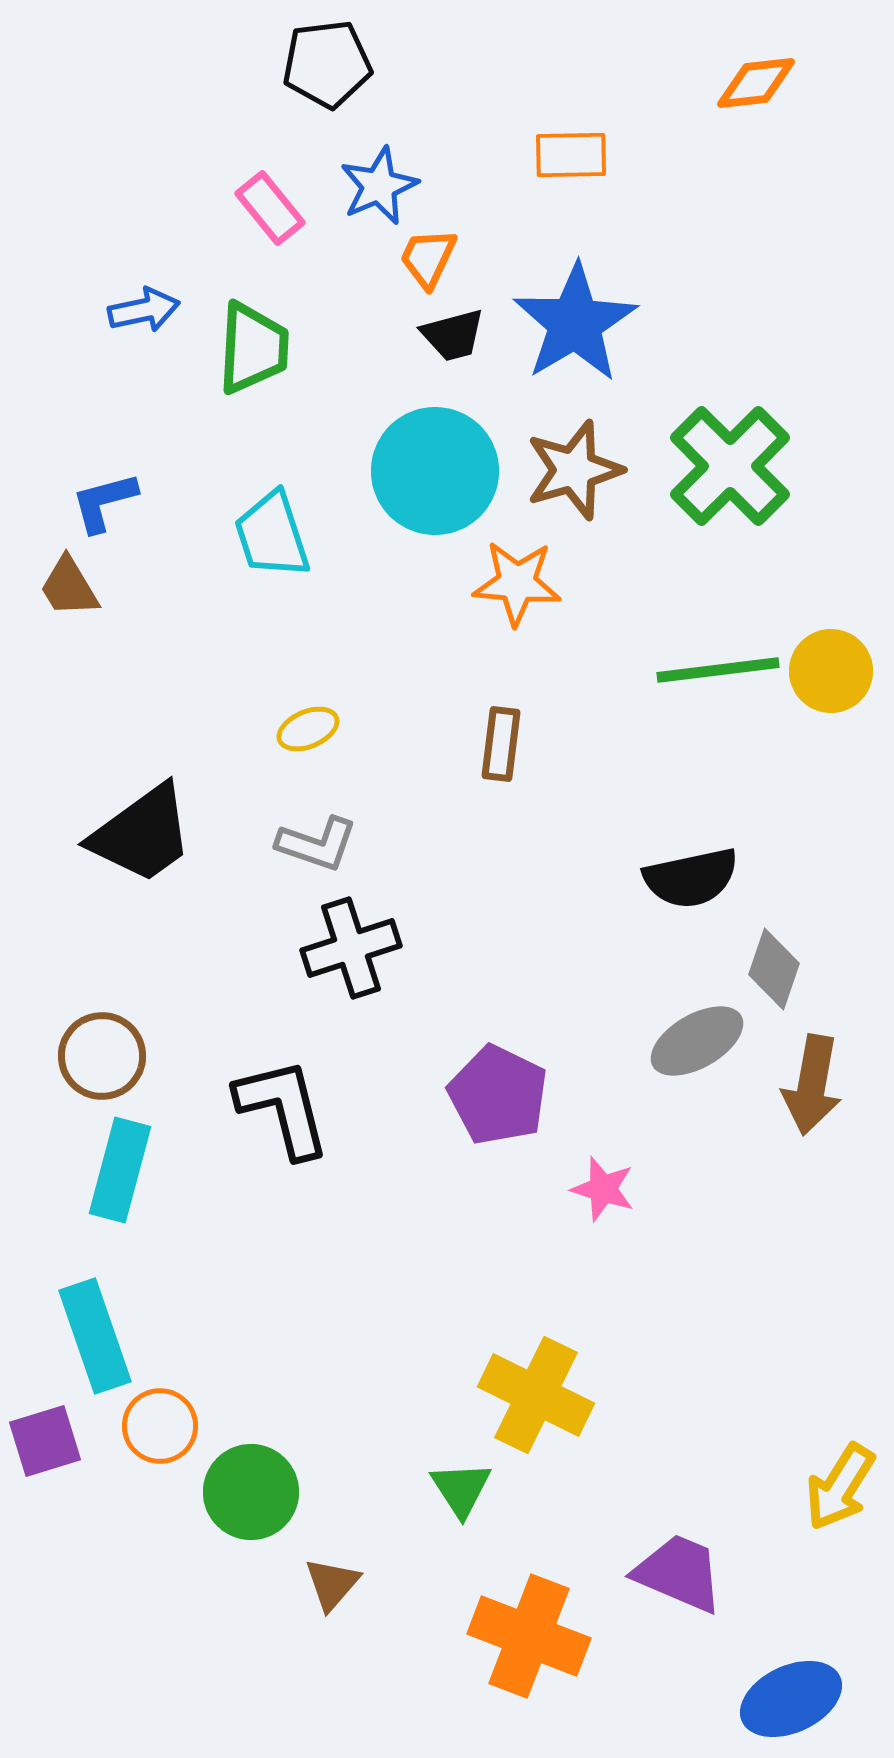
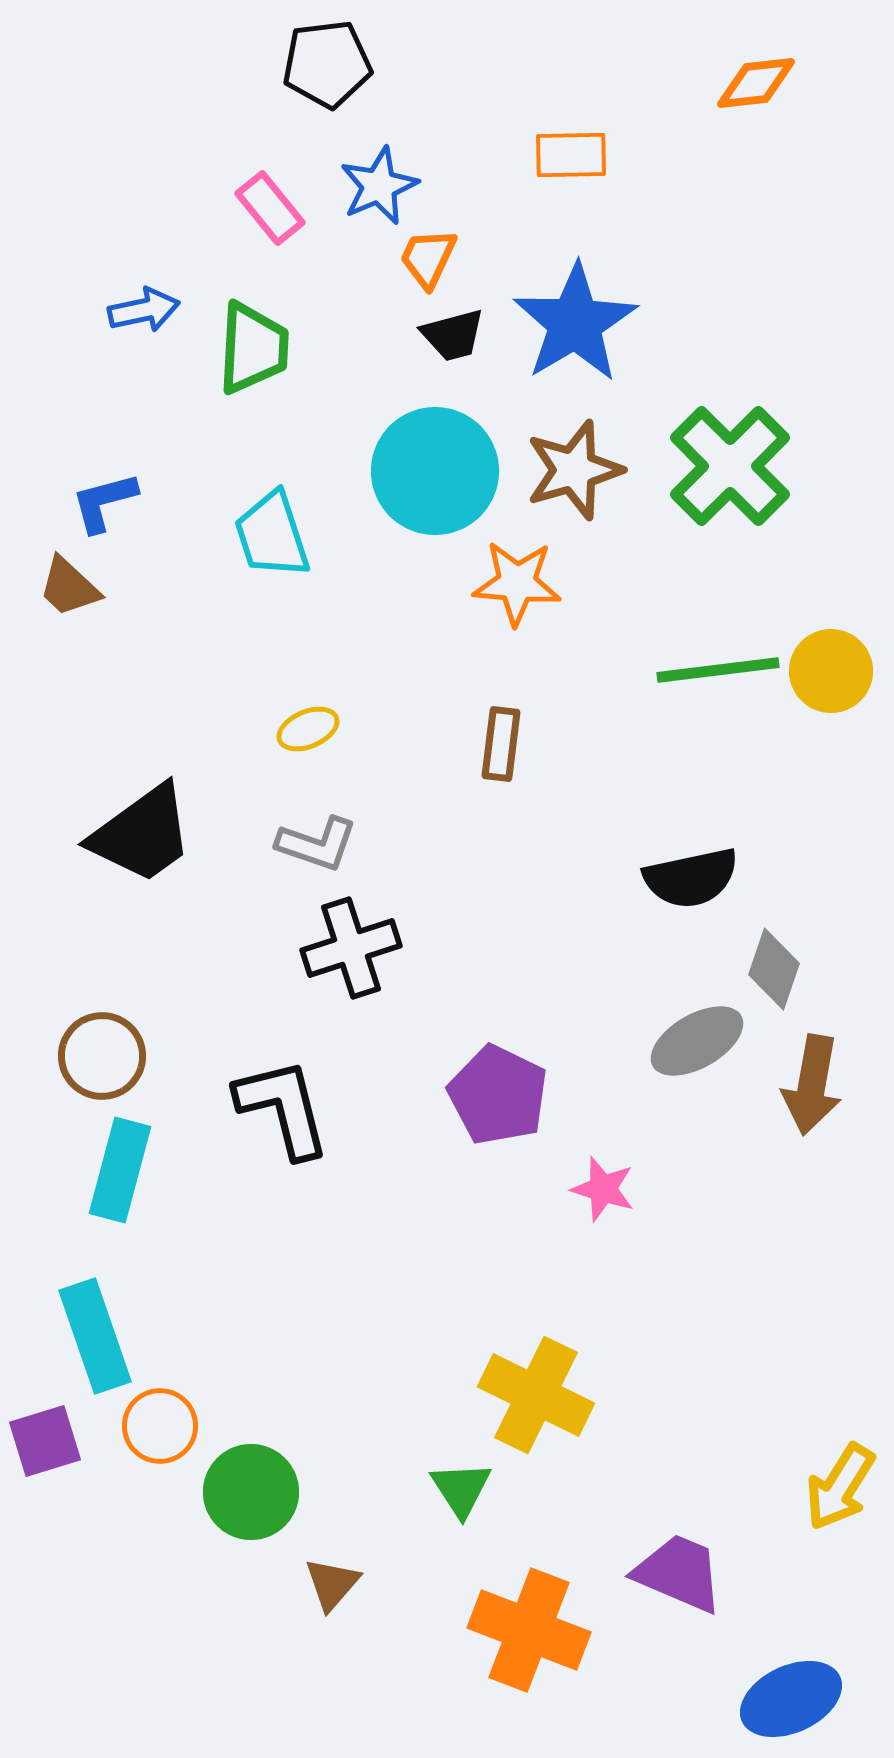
brown trapezoid at (69, 587): rotated 16 degrees counterclockwise
orange cross at (529, 1636): moved 6 px up
